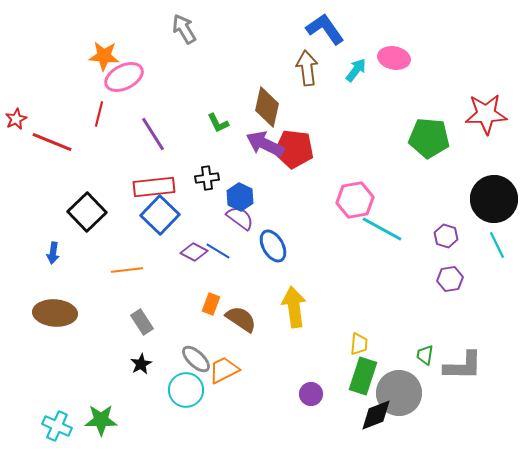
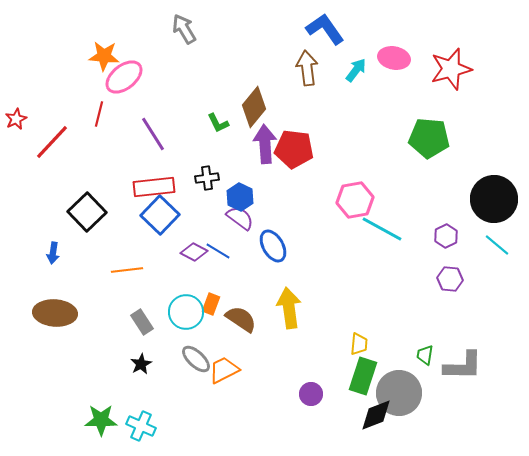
pink ellipse at (124, 77): rotated 12 degrees counterclockwise
brown diamond at (267, 107): moved 13 px left; rotated 27 degrees clockwise
red star at (486, 114): moved 35 px left, 45 px up; rotated 12 degrees counterclockwise
red line at (52, 142): rotated 69 degrees counterclockwise
purple arrow at (265, 144): rotated 60 degrees clockwise
purple hexagon at (446, 236): rotated 15 degrees clockwise
cyan line at (497, 245): rotated 24 degrees counterclockwise
purple hexagon at (450, 279): rotated 15 degrees clockwise
yellow arrow at (294, 307): moved 5 px left, 1 px down
cyan circle at (186, 390): moved 78 px up
cyan cross at (57, 426): moved 84 px right
